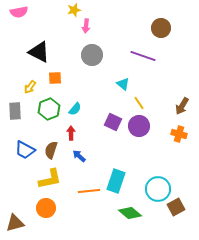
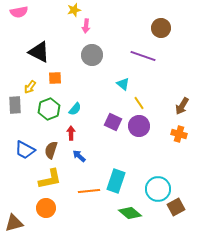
gray rectangle: moved 6 px up
brown triangle: moved 1 px left
